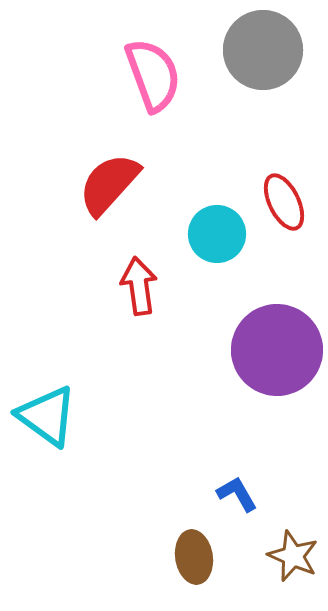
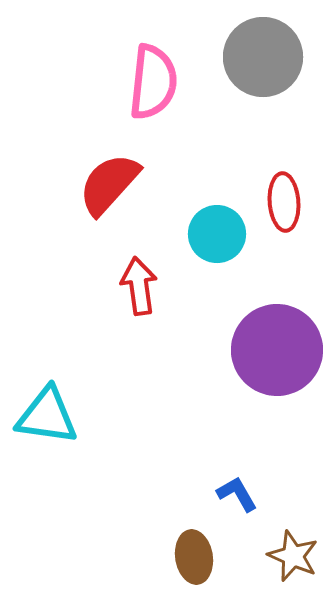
gray circle: moved 7 px down
pink semicircle: moved 7 px down; rotated 26 degrees clockwise
red ellipse: rotated 22 degrees clockwise
cyan triangle: rotated 28 degrees counterclockwise
